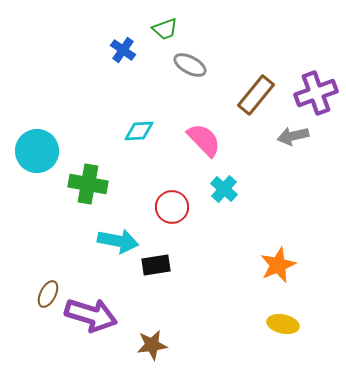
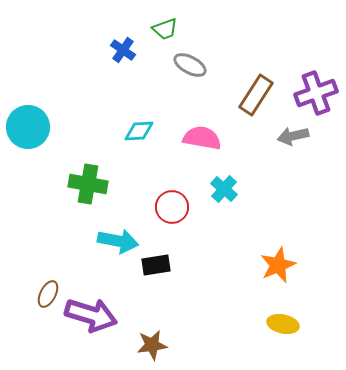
brown rectangle: rotated 6 degrees counterclockwise
pink semicircle: moved 2 px left, 2 px up; rotated 36 degrees counterclockwise
cyan circle: moved 9 px left, 24 px up
